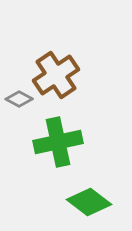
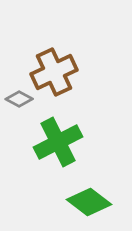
brown cross: moved 2 px left, 3 px up; rotated 9 degrees clockwise
green cross: rotated 15 degrees counterclockwise
